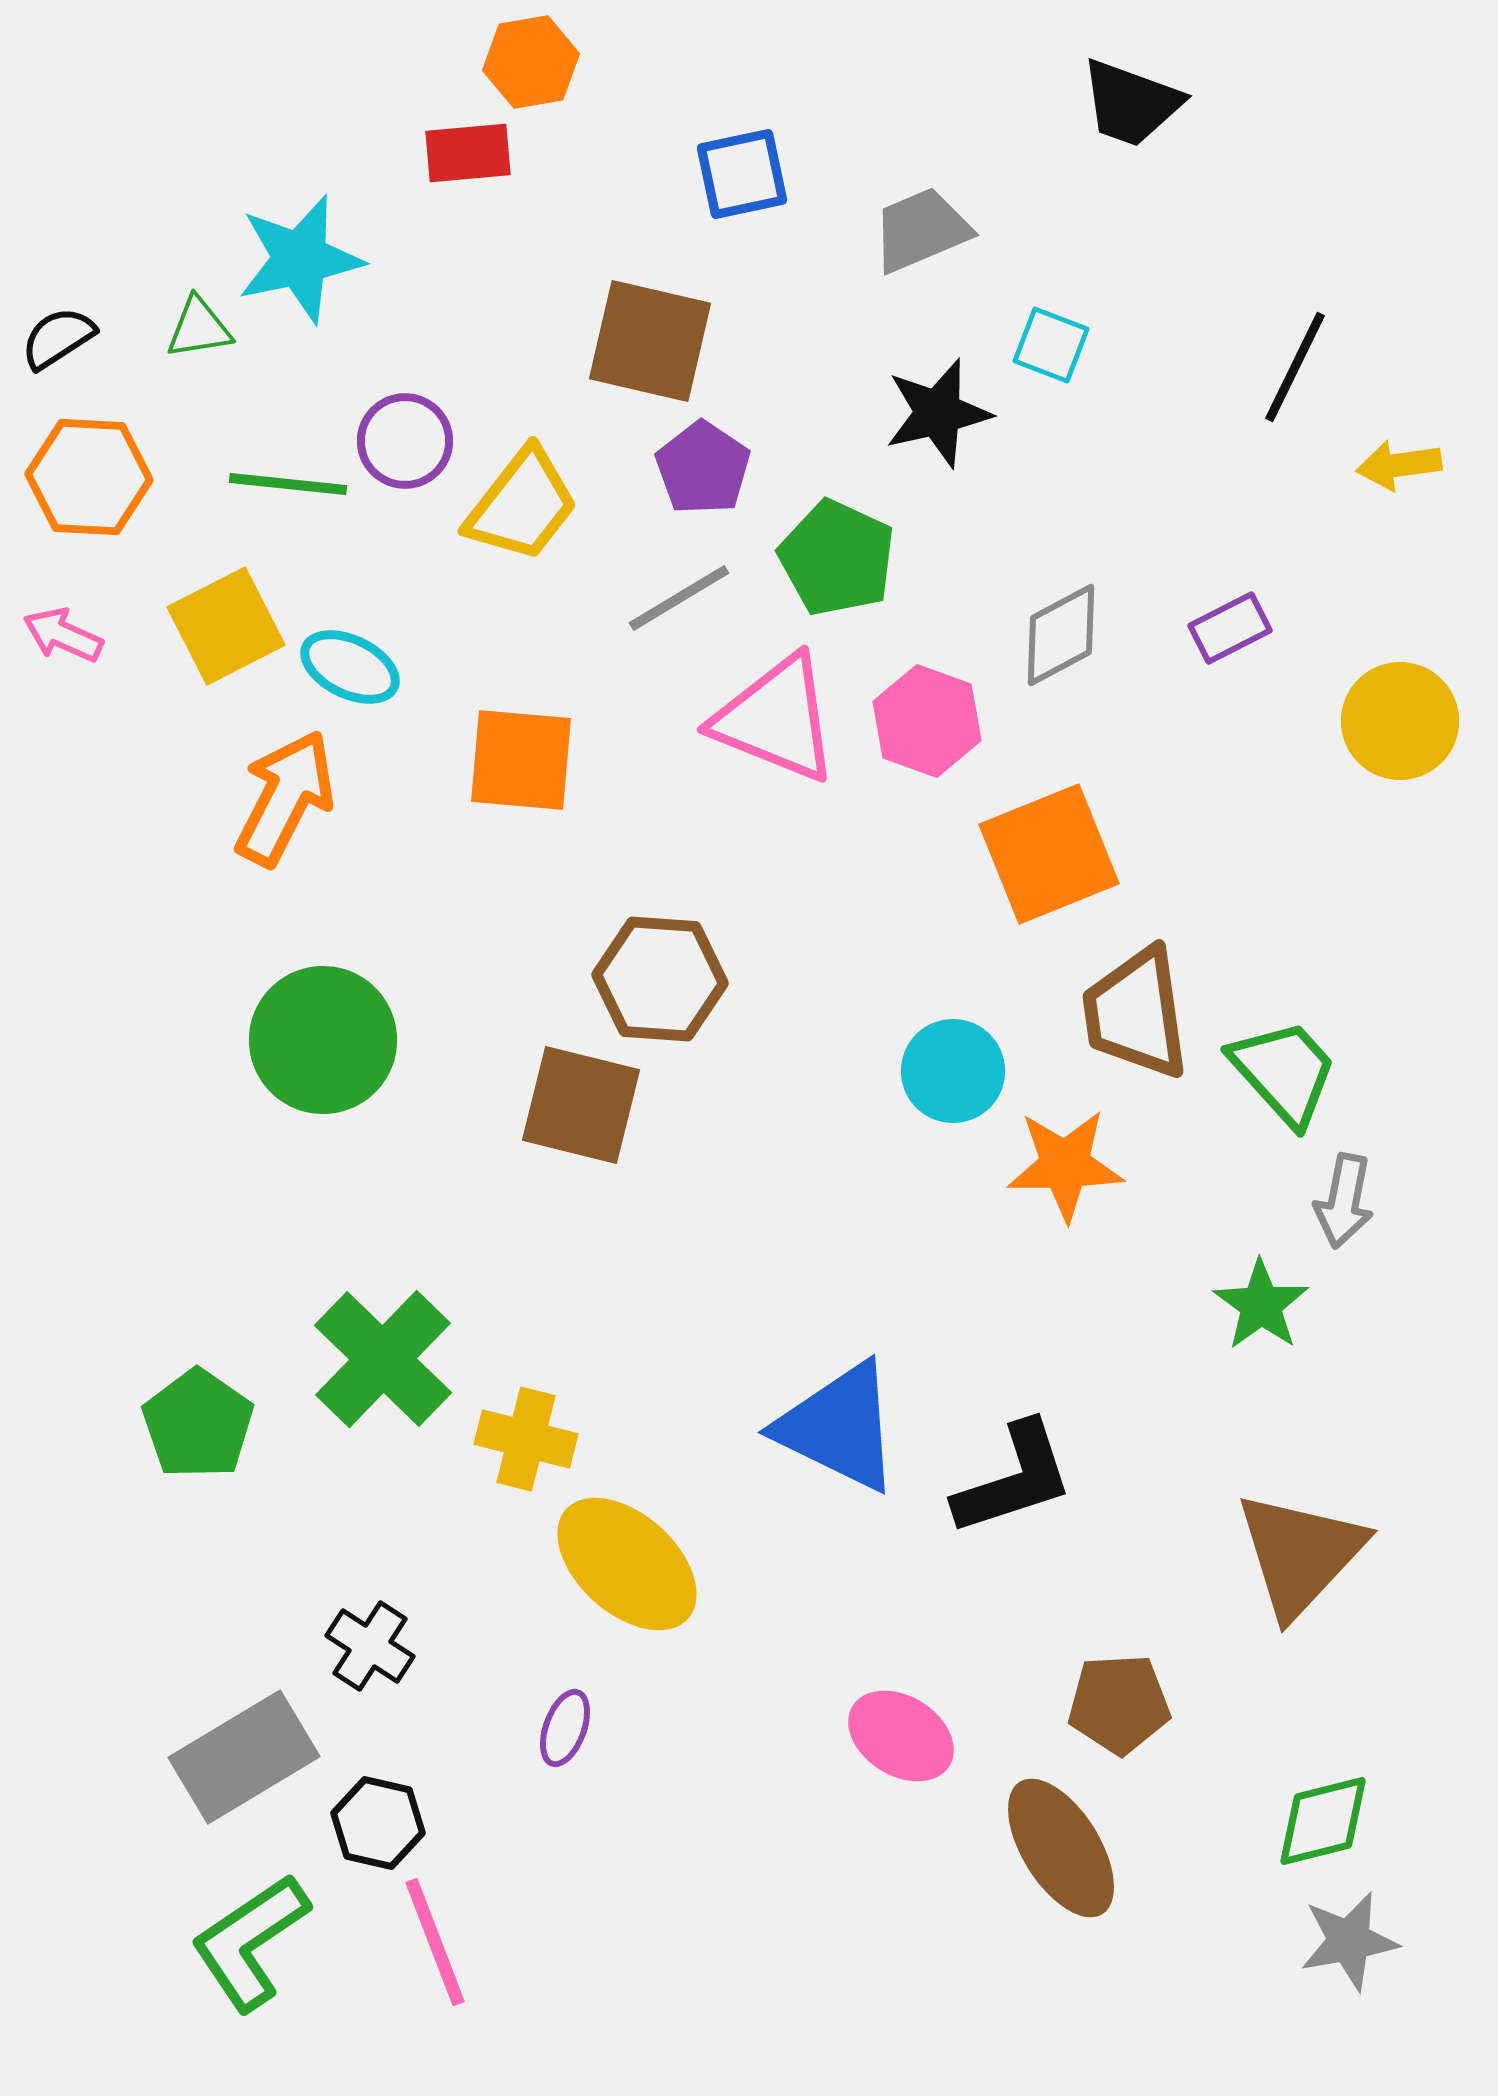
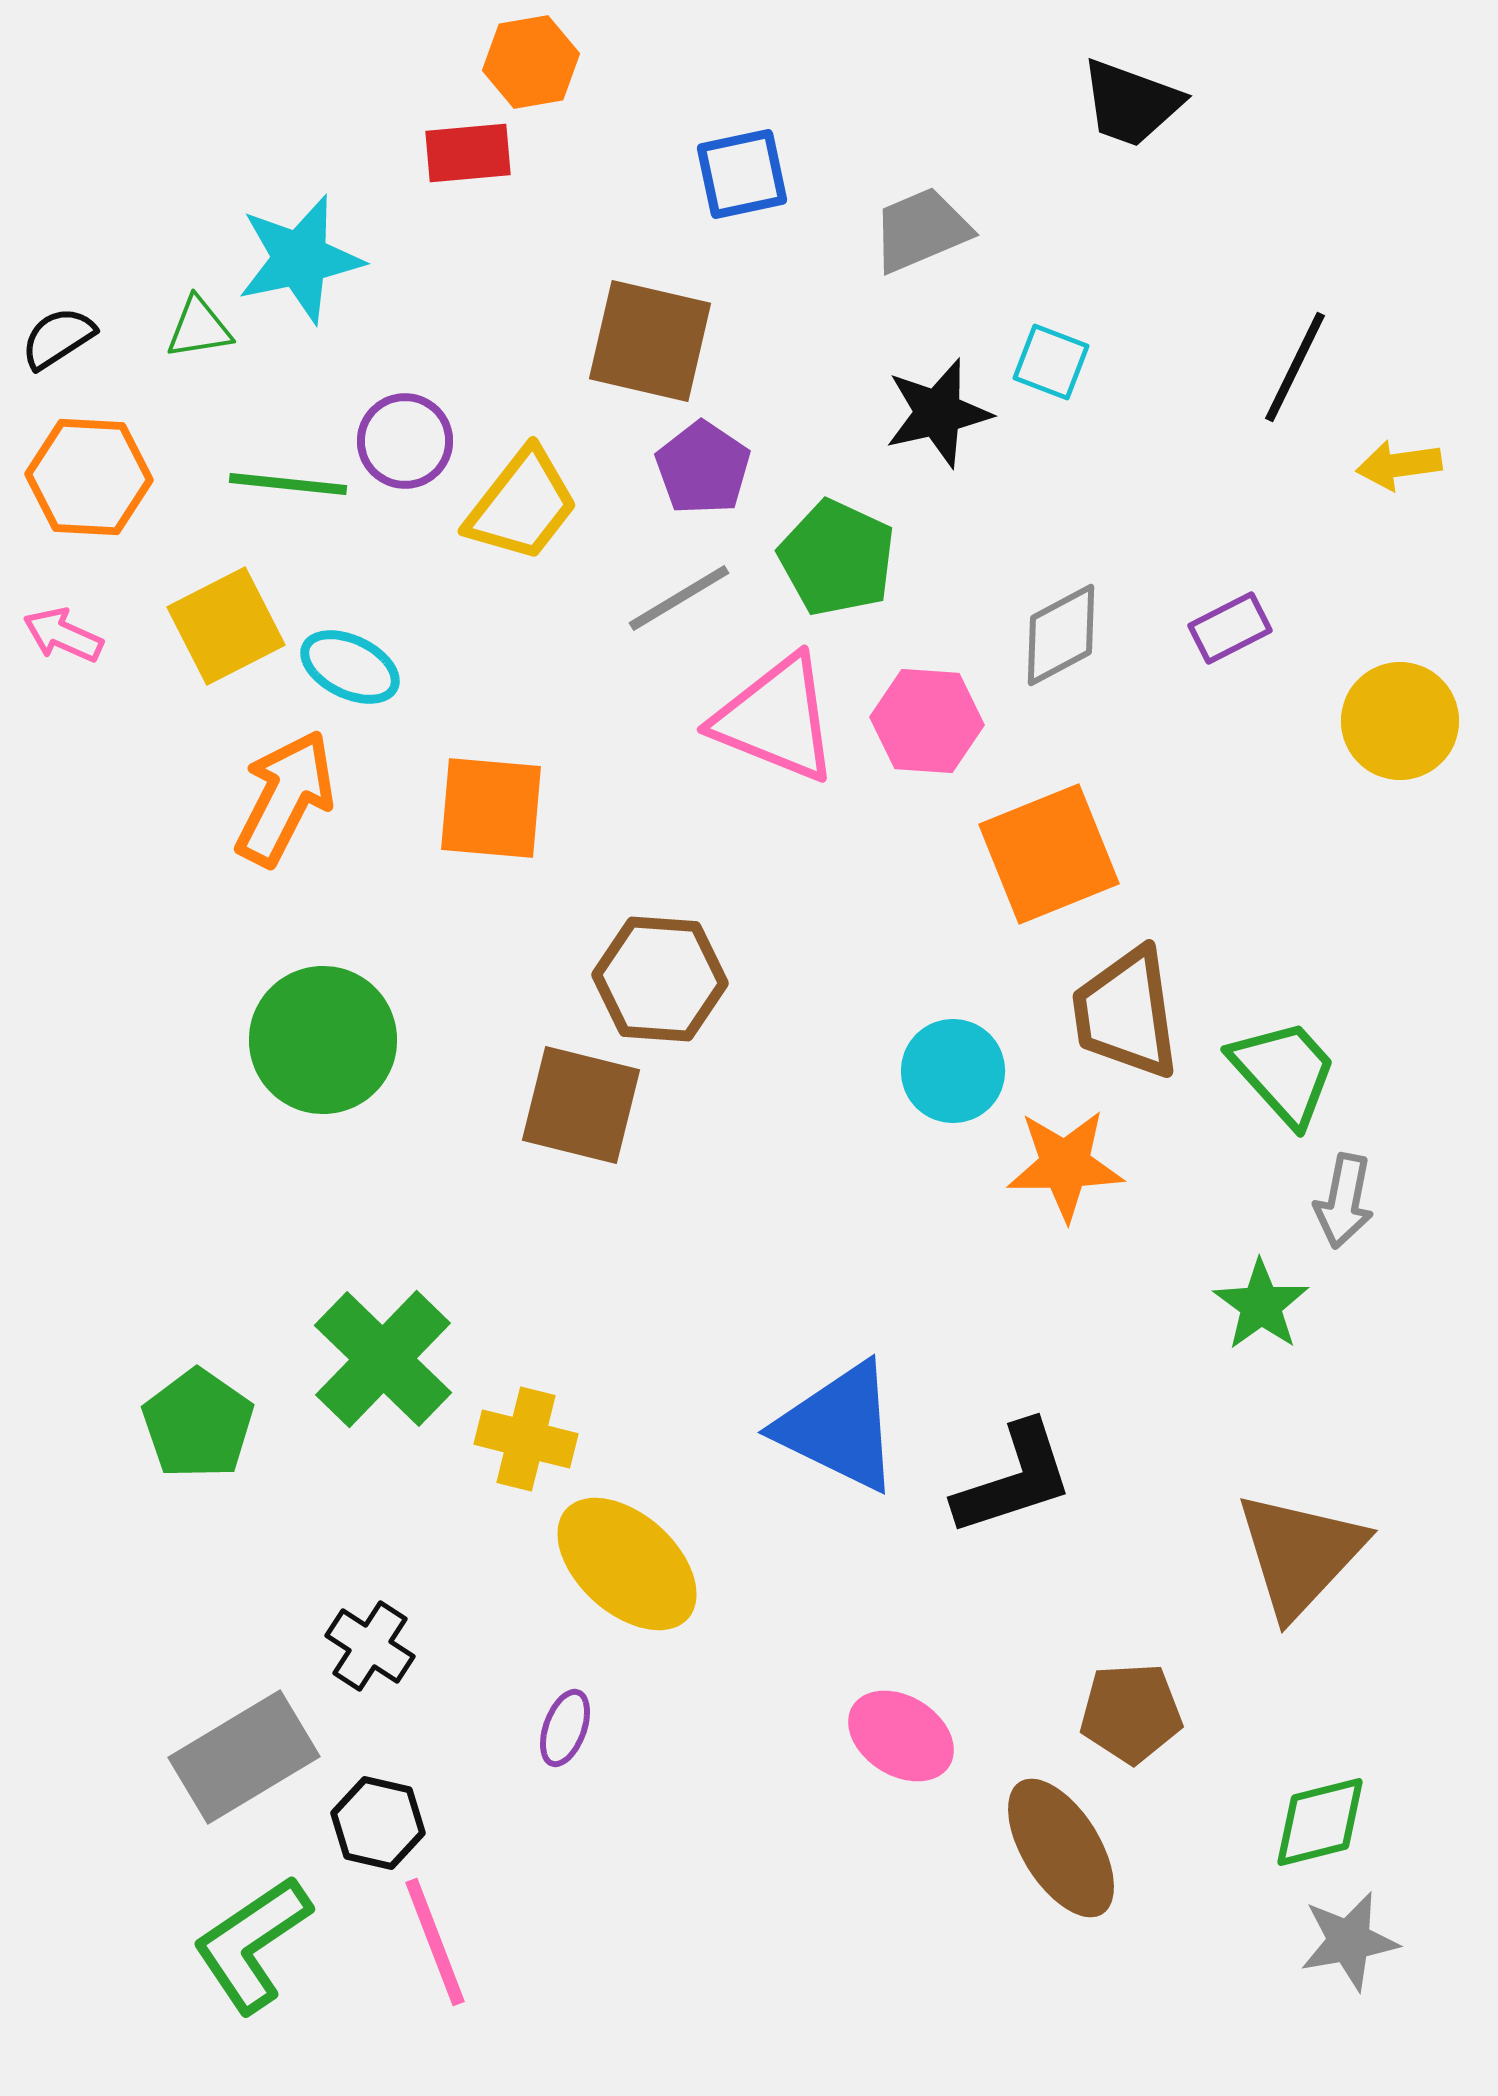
cyan square at (1051, 345): moved 17 px down
pink hexagon at (927, 721): rotated 16 degrees counterclockwise
orange square at (521, 760): moved 30 px left, 48 px down
brown trapezoid at (1136, 1013): moved 10 px left
brown pentagon at (1119, 1704): moved 12 px right, 9 px down
green diamond at (1323, 1821): moved 3 px left, 1 px down
green L-shape at (250, 1942): moved 2 px right, 2 px down
